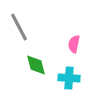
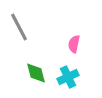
green diamond: moved 8 px down
cyan cross: moved 1 px left, 1 px up; rotated 30 degrees counterclockwise
